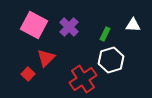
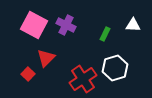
purple cross: moved 3 px left, 2 px up; rotated 18 degrees counterclockwise
white hexagon: moved 4 px right, 8 px down
